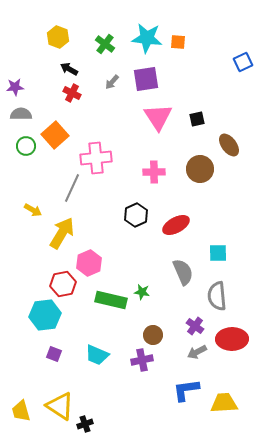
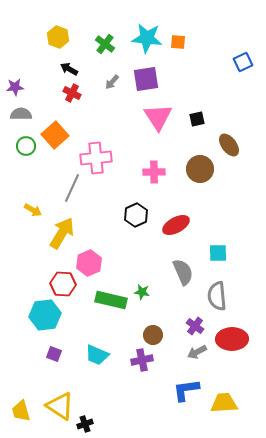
red hexagon at (63, 284): rotated 15 degrees clockwise
